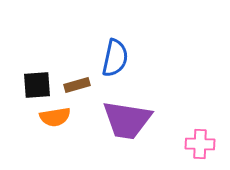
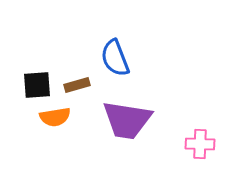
blue semicircle: rotated 147 degrees clockwise
